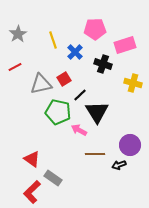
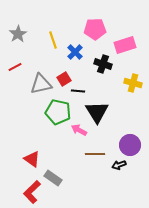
black line: moved 2 px left, 4 px up; rotated 48 degrees clockwise
